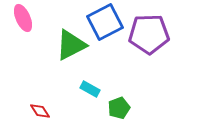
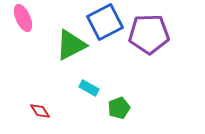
cyan rectangle: moved 1 px left, 1 px up
